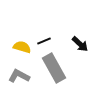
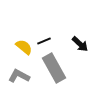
yellow semicircle: moved 2 px right; rotated 24 degrees clockwise
